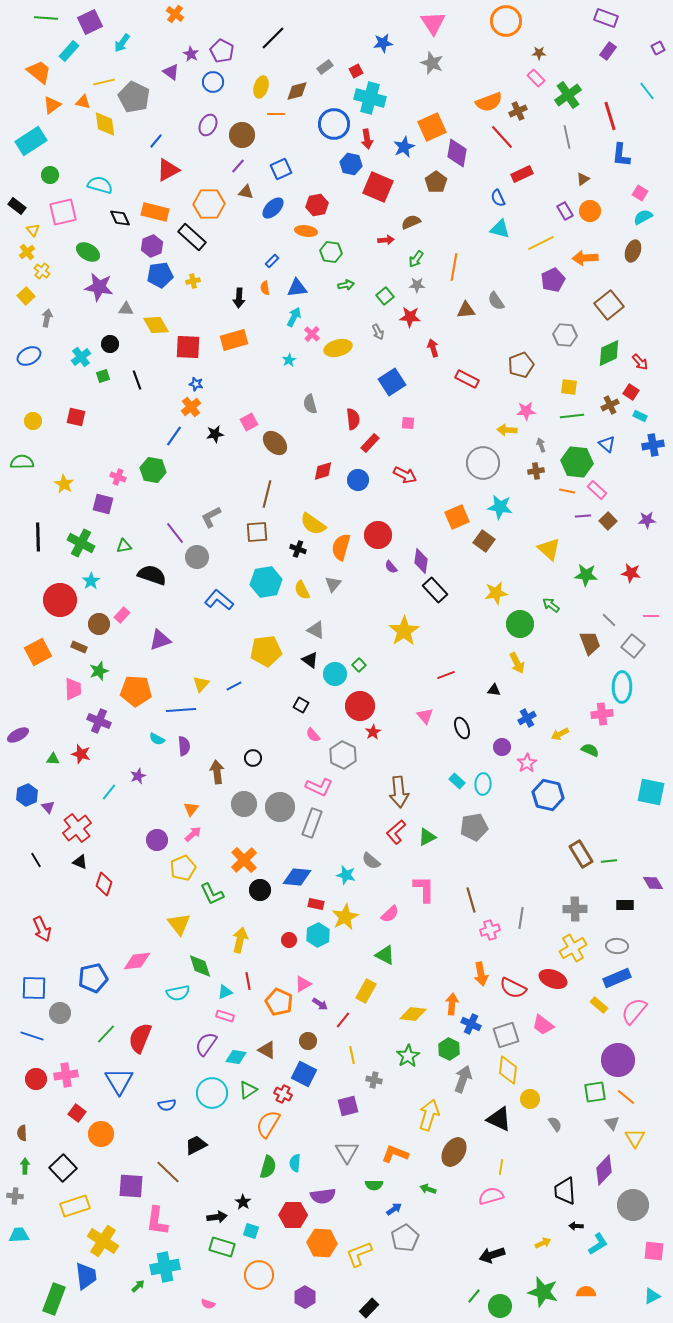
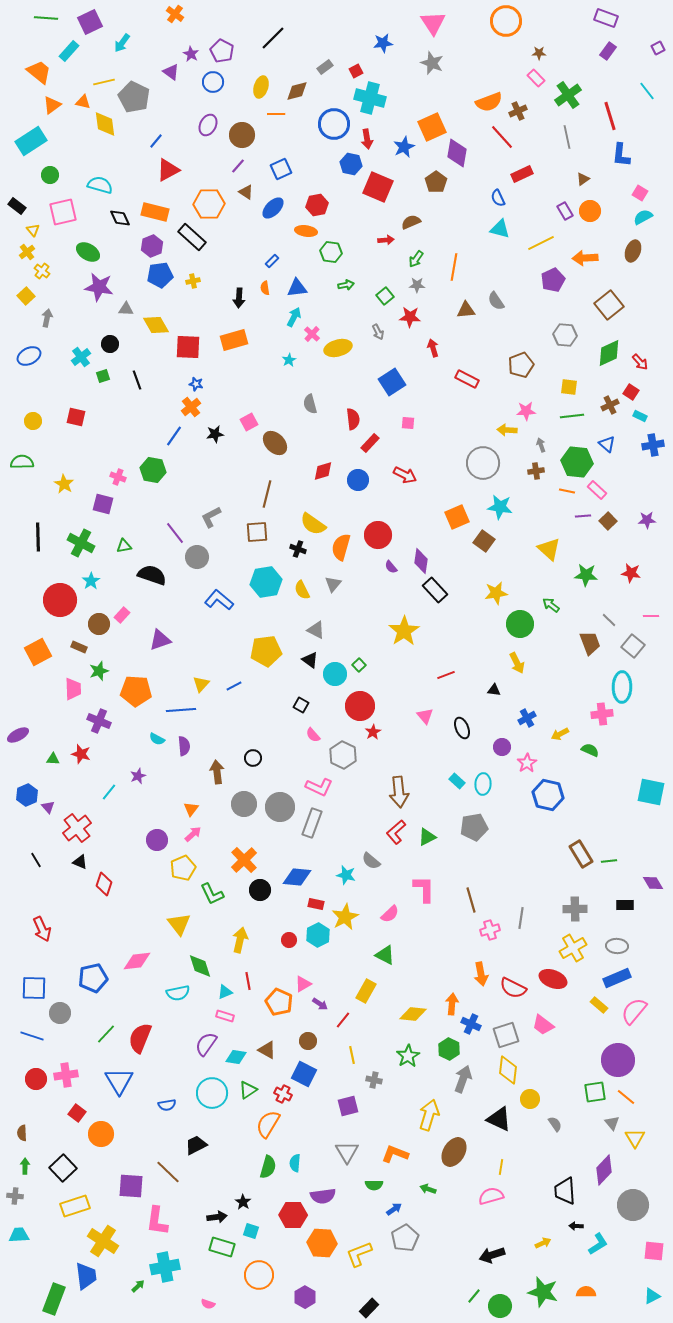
brown triangle at (246, 192): rotated 21 degrees clockwise
